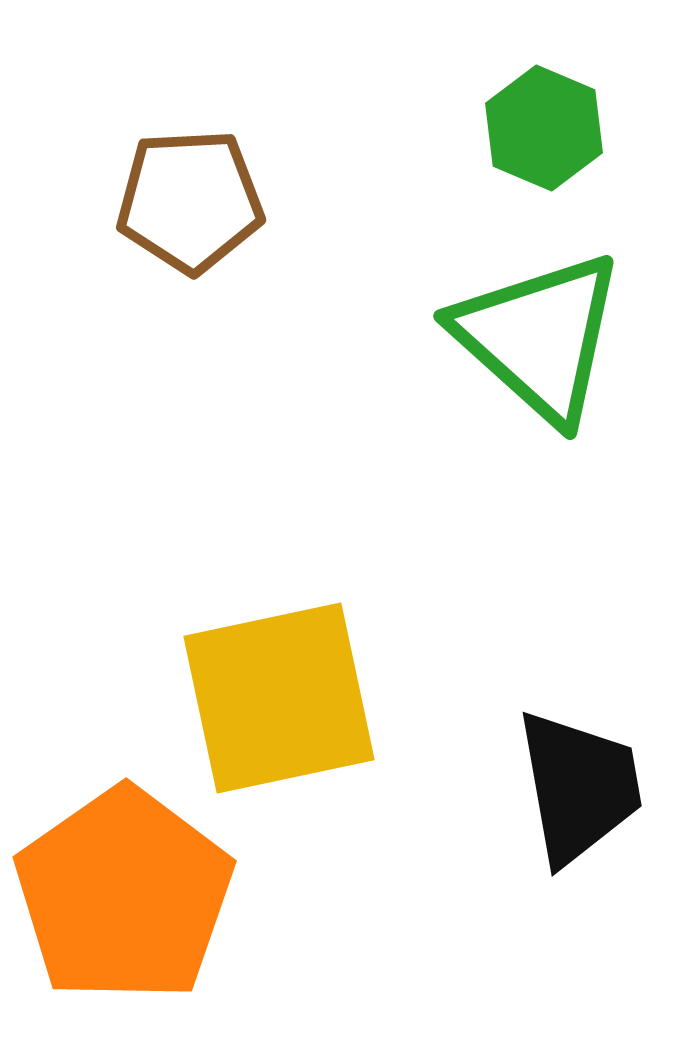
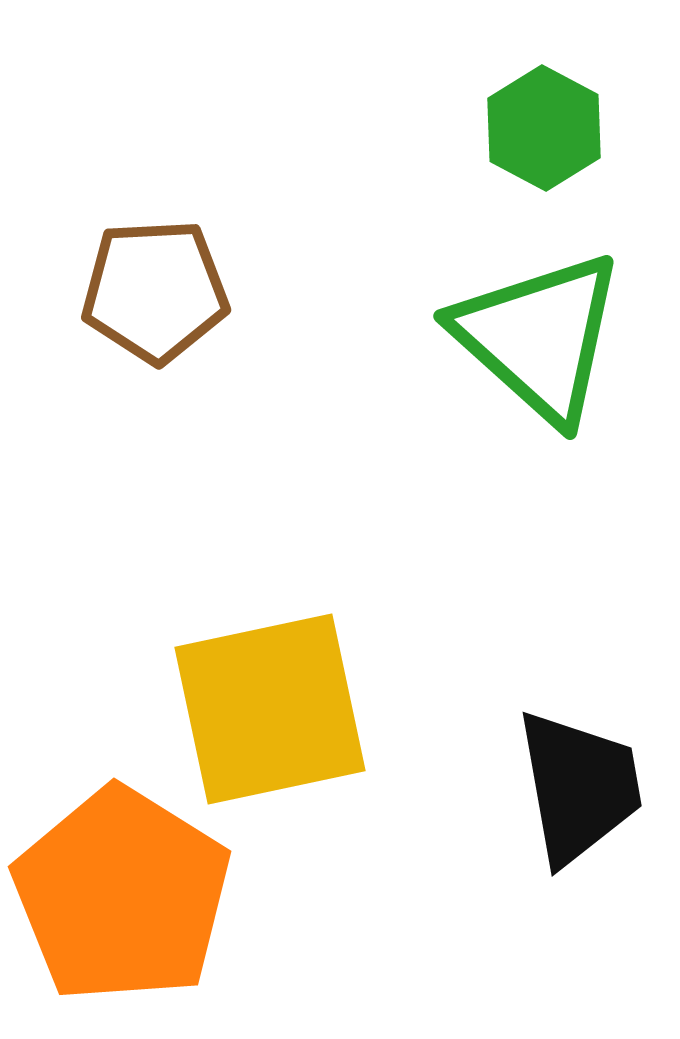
green hexagon: rotated 5 degrees clockwise
brown pentagon: moved 35 px left, 90 px down
yellow square: moved 9 px left, 11 px down
orange pentagon: moved 2 px left; rotated 5 degrees counterclockwise
